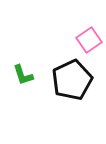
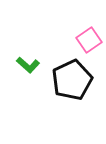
green L-shape: moved 5 px right, 10 px up; rotated 30 degrees counterclockwise
